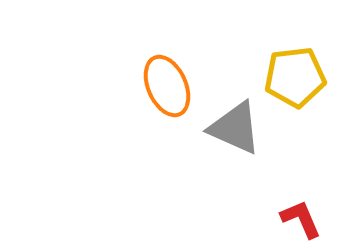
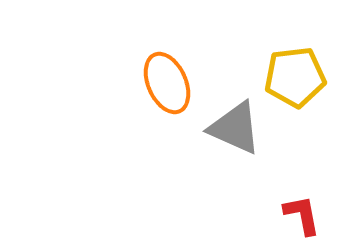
orange ellipse: moved 3 px up
red L-shape: moved 1 px right, 4 px up; rotated 12 degrees clockwise
